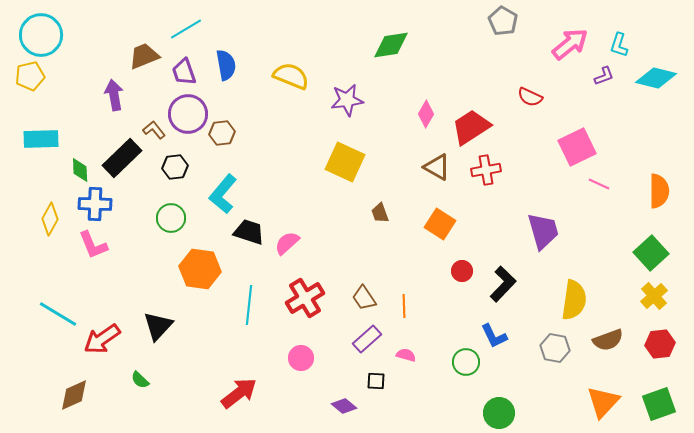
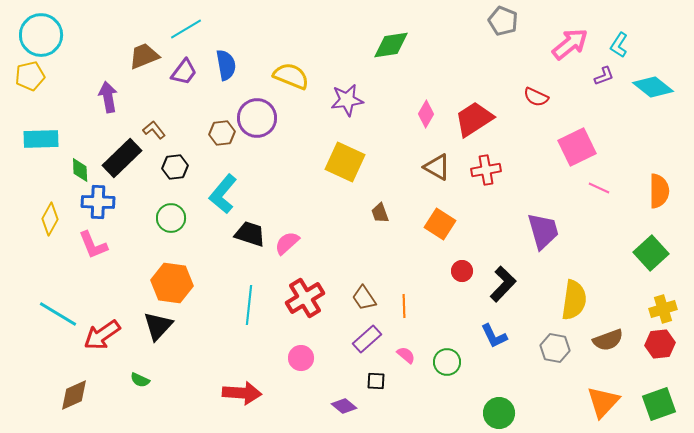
gray pentagon at (503, 21): rotated 8 degrees counterclockwise
cyan L-shape at (619, 45): rotated 15 degrees clockwise
purple trapezoid at (184, 72): rotated 124 degrees counterclockwise
cyan diamond at (656, 78): moved 3 px left, 9 px down; rotated 24 degrees clockwise
purple arrow at (114, 95): moved 6 px left, 2 px down
red semicircle at (530, 97): moved 6 px right
purple circle at (188, 114): moved 69 px right, 4 px down
red trapezoid at (471, 127): moved 3 px right, 8 px up
pink line at (599, 184): moved 4 px down
blue cross at (95, 204): moved 3 px right, 2 px up
black trapezoid at (249, 232): moved 1 px right, 2 px down
orange hexagon at (200, 269): moved 28 px left, 14 px down
yellow cross at (654, 296): moved 9 px right, 13 px down; rotated 24 degrees clockwise
red arrow at (102, 339): moved 4 px up
pink semicircle at (406, 355): rotated 24 degrees clockwise
green circle at (466, 362): moved 19 px left
green semicircle at (140, 380): rotated 18 degrees counterclockwise
red arrow at (239, 393): moved 3 px right; rotated 42 degrees clockwise
